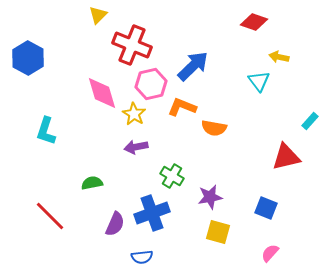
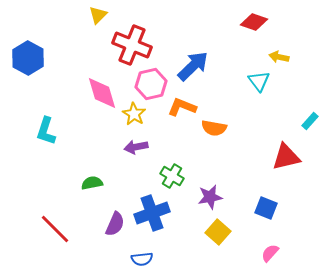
red line: moved 5 px right, 13 px down
yellow square: rotated 25 degrees clockwise
blue semicircle: moved 2 px down
